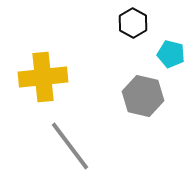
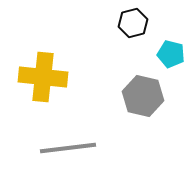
black hexagon: rotated 16 degrees clockwise
yellow cross: rotated 12 degrees clockwise
gray line: moved 2 px left, 2 px down; rotated 60 degrees counterclockwise
